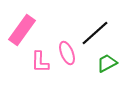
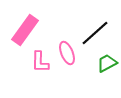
pink rectangle: moved 3 px right
